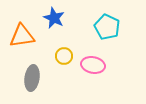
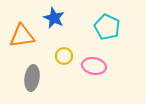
pink ellipse: moved 1 px right, 1 px down
